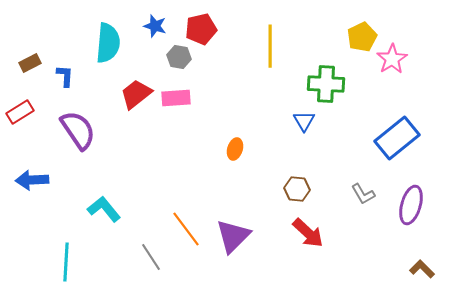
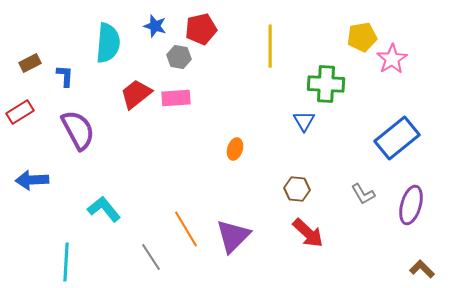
yellow pentagon: rotated 16 degrees clockwise
purple semicircle: rotated 6 degrees clockwise
orange line: rotated 6 degrees clockwise
